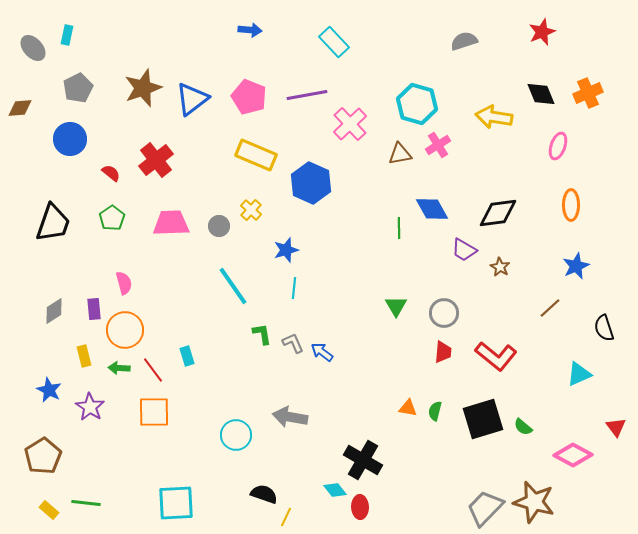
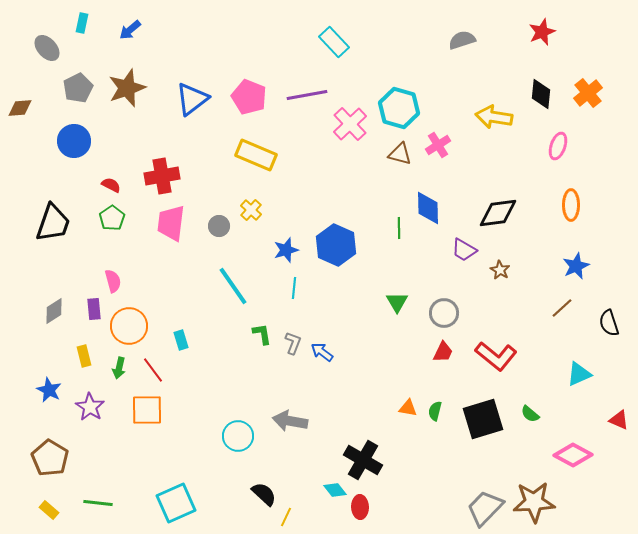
blue arrow at (250, 30): moved 120 px left; rotated 135 degrees clockwise
cyan rectangle at (67, 35): moved 15 px right, 12 px up
gray semicircle at (464, 41): moved 2 px left, 1 px up
gray ellipse at (33, 48): moved 14 px right
brown star at (143, 88): moved 16 px left
orange cross at (588, 93): rotated 16 degrees counterclockwise
black diamond at (541, 94): rotated 28 degrees clockwise
cyan hexagon at (417, 104): moved 18 px left, 4 px down
blue circle at (70, 139): moved 4 px right, 2 px down
brown triangle at (400, 154): rotated 25 degrees clockwise
red cross at (156, 160): moved 6 px right, 16 px down; rotated 28 degrees clockwise
red semicircle at (111, 173): moved 12 px down; rotated 12 degrees counterclockwise
blue hexagon at (311, 183): moved 25 px right, 62 px down
blue diamond at (432, 209): moved 4 px left, 1 px up; rotated 28 degrees clockwise
pink trapezoid at (171, 223): rotated 81 degrees counterclockwise
brown star at (500, 267): moved 3 px down
pink semicircle at (124, 283): moved 11 px left, 2 px up
green triangle at (396, 306): moved 1 px right, 4 px up
brown line at (550, 308): moved 12 px right
black semicircle at (604, 328): moved 5 px right, 5 px up
orange circle at (125, 330): moved 4 px right, 4 px up
gray L-shape at (293, 343): rotated 45 degrees clockwise
red trapezoid at (443, 352): rotated 20 degrees clockwise
cyan rectangle at (187, 356): moved 6 px left, 16 px up
green arrow at (119, 368): rotated 80 degrees counterclockwise
orange square at (154, 412): moved 7 px left, 2 px up
gray arrow at (290, 417): moved 4 px down
green semicircle at (523, 427): moved 7 px right, 13 px up
red triangle at (616, 427): moved 3 px right, 7 px up; rotated 30 degrees counterclockwise
cyan circle at (236, 435): moved 2 px right, 1 px down
brown pentagon at (43, 456): moved 7 px right, 2 px down; rotated 9 degrees counterclockwise
black semicircle at (264, 494): rotated 24 degrees clockwise
brown star at (534, 502): rotated 18 degrees counterclockwise
green line at (86, 503): moved 12 px right
cyan square at (176, 503): rotated 21 degrees counterclockwise
